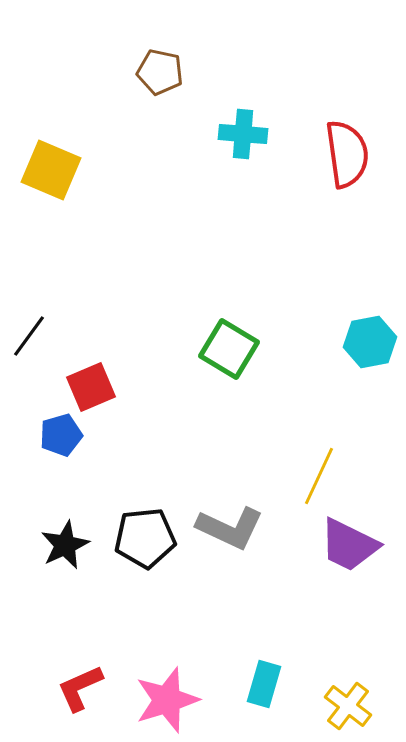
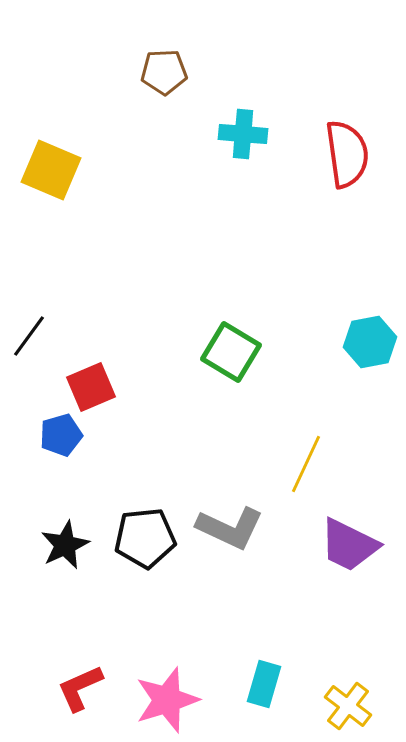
brown pentagon: moved 4 px right; rotated 15 degrees counterclockwise
green square: moved 2 px right, 3 px down
yellow line: moved 13 px left, 12 px up
